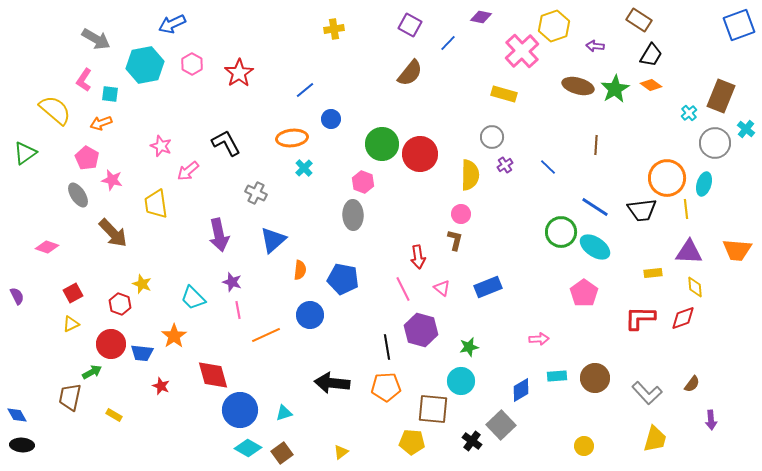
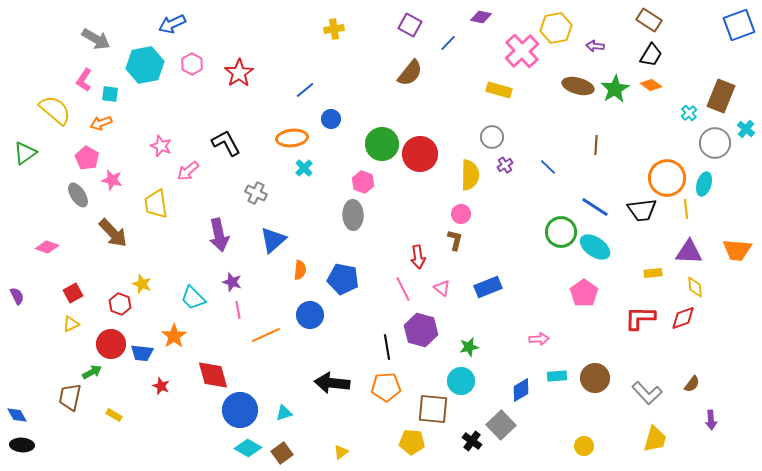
brown rectangle at (639, 20): moved 10 px right
yellow hexagon at (554, 26): moved 2 px right, 2 px down; rotated 8 degrees clockwise
yellow rectangle at (504, 94): moved 5 px left, 4 px up
